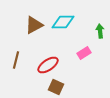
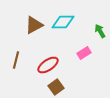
green arrow: rotated 24 degrees counterclockwise
brown square: rotated 28 degrees clockwise
